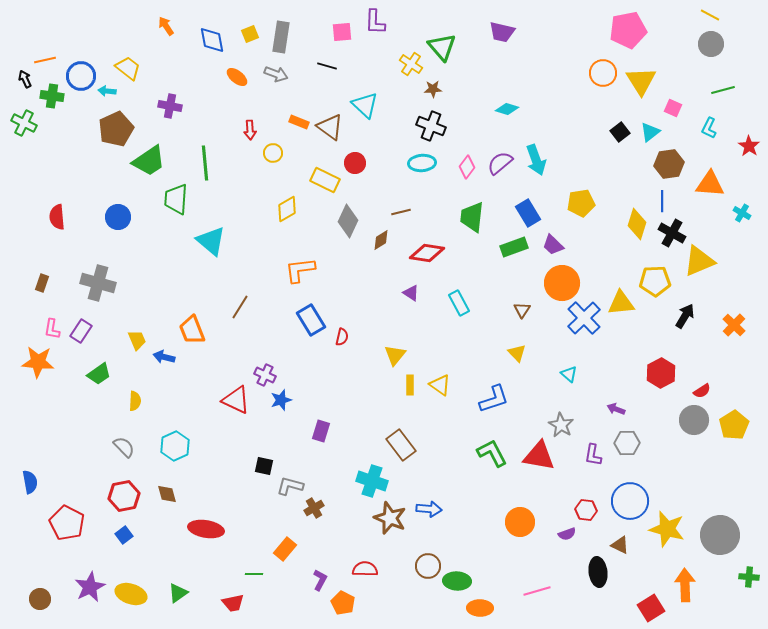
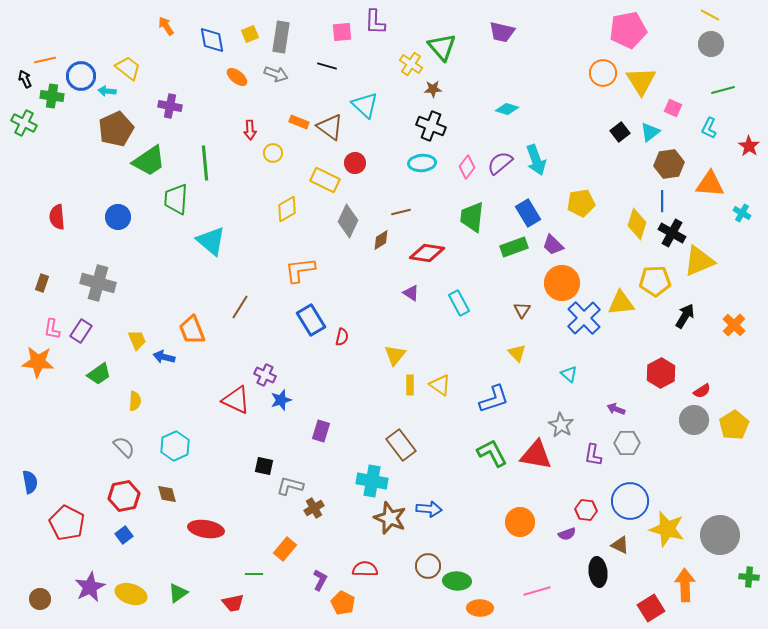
red triangle at (539, 456): moved 3 px left, 1 px up
cyan cross at (372, 481): rotated 8 degrees counterclockwise
